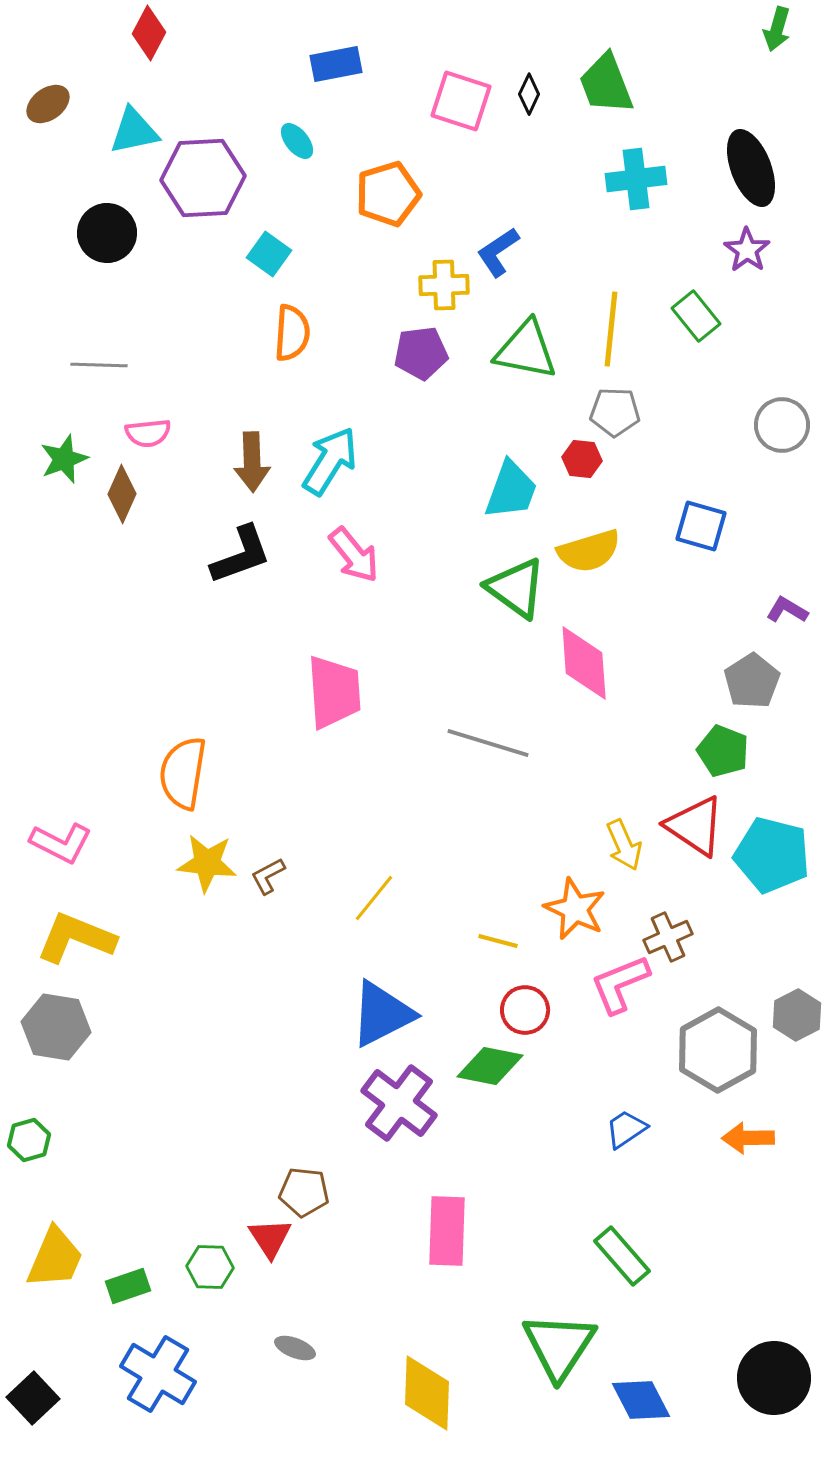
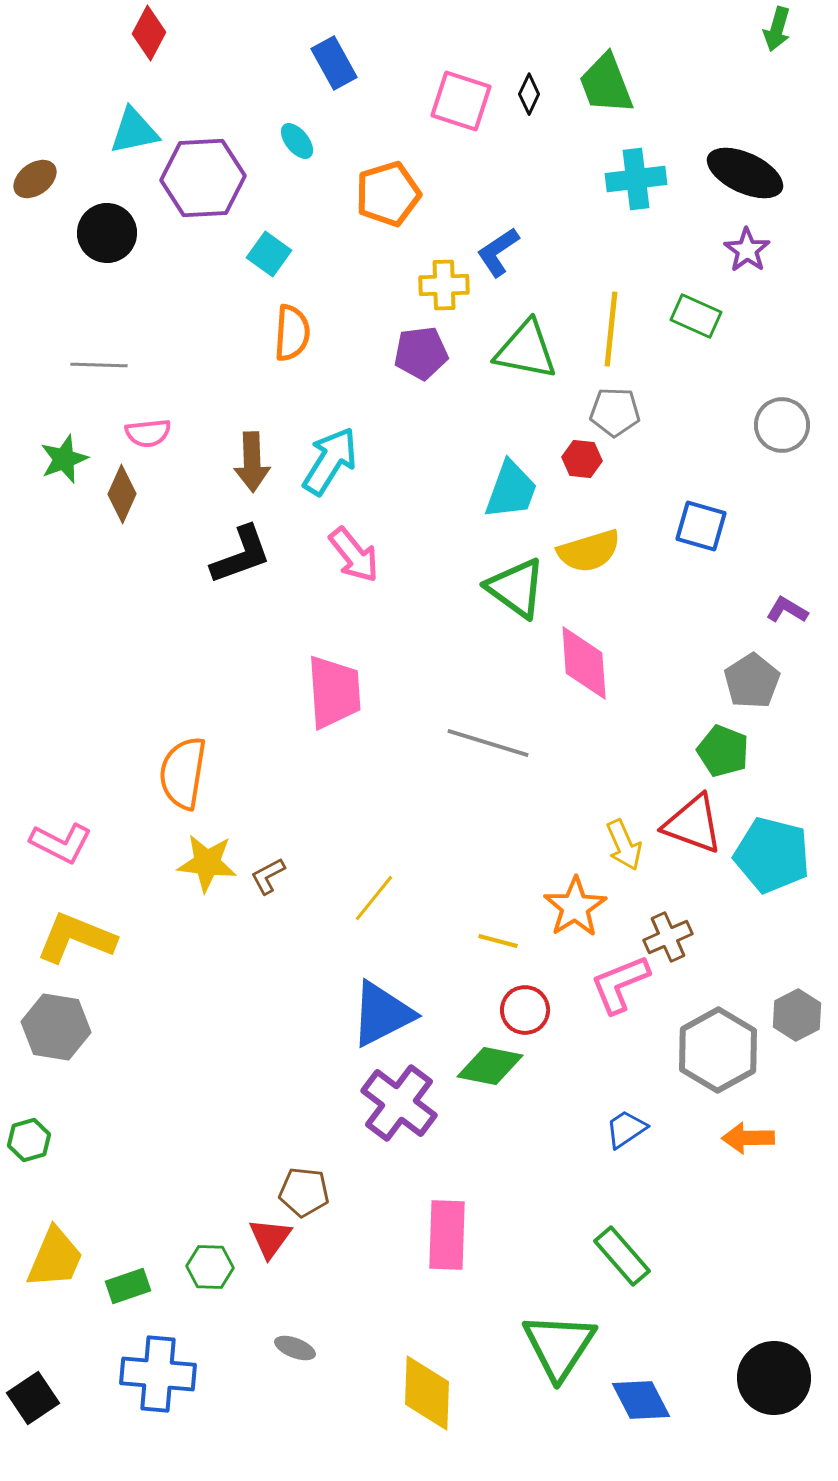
blue rectangle at (336, 64): moved 2 px left, 1 px up; rotated 72 degrees clockwise
brown ellipse at (48, 104): moved 13 px left, 75 px down
black ellipse at (751, 168): moved 6 px left, 5 px down; rotated 44 degrees counterclockwise
green rectangle at (696, 316): rotated 27 degrees counterclockwise
red triangle at (695, 826): moved 2 px left, 2 px up; rotated 14 degrees counterclockwise
orange star at (575, 909): moved 2 px up; rotated 14 degrees clockwise
pink rectangle at (447, 1231): moved 4 px down
red triangle at (270, 1238): rotated 9 degrees clockwise
blue cross at (158, 1374): rotated 26 degrees counterclockwise
black square at (33, 1398): rotated 9 degrees clockwise
